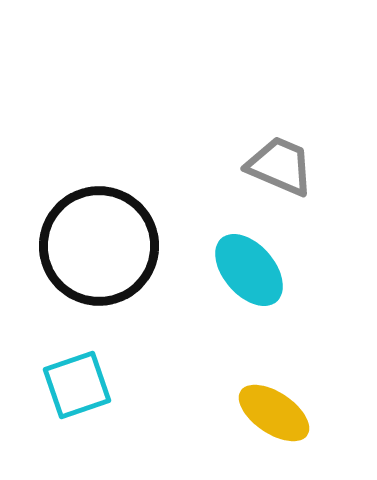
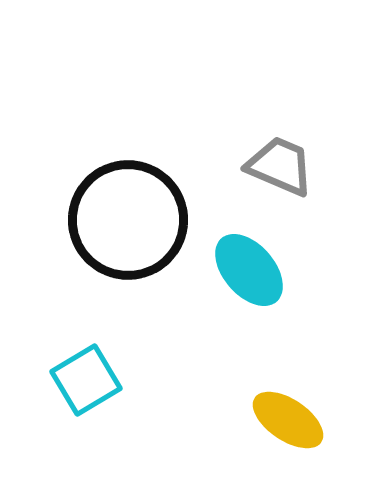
black circle: moved 29 px right, 26 px up
cyan square: moved 9 px right, 5 px up; rotated 12 degrees counterclockwise
yellow ellipse: moved 14 px right, 7 px down
